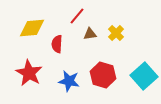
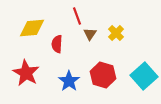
red line: rotated 60 degrees counterclockwise
brown triangle: rotated 48 degrees counterclockwise
red star: moved 3 px left
blue star: rotated 25 degrees clockwise
